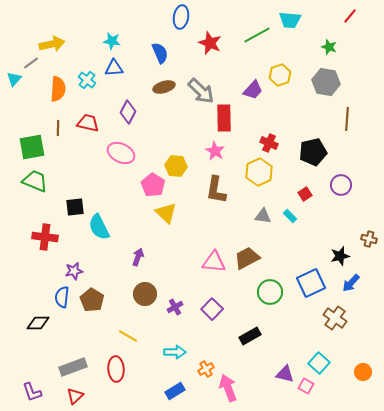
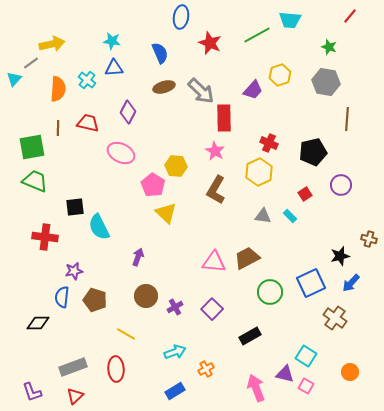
brown L-shape at (216, 190): rotated 20 degrees clockwise
brown circle at (145, 294): moved 1 px right, 2 px down
brown pentagon at (92, 300): moved 3 px right; rotated 15 degrees counterclockwise
yellow line at (128, 336): moved 2 px left, 2 px up
cyan arrow at (175, 352): rotated 20 degrees counterclockwise
cyan square at (319, 363): moved 13 px left, 7 px up; rotated 10 degrees counterclockwise
orange circle at (363, 372): moved 13 px left
pink arrow at (228, 388): moved 28 px right
